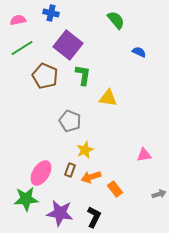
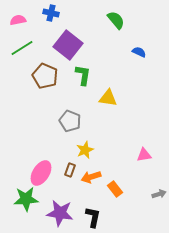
black L-shape: moved 1 px left; rotated 15 degrees counterclockwise
